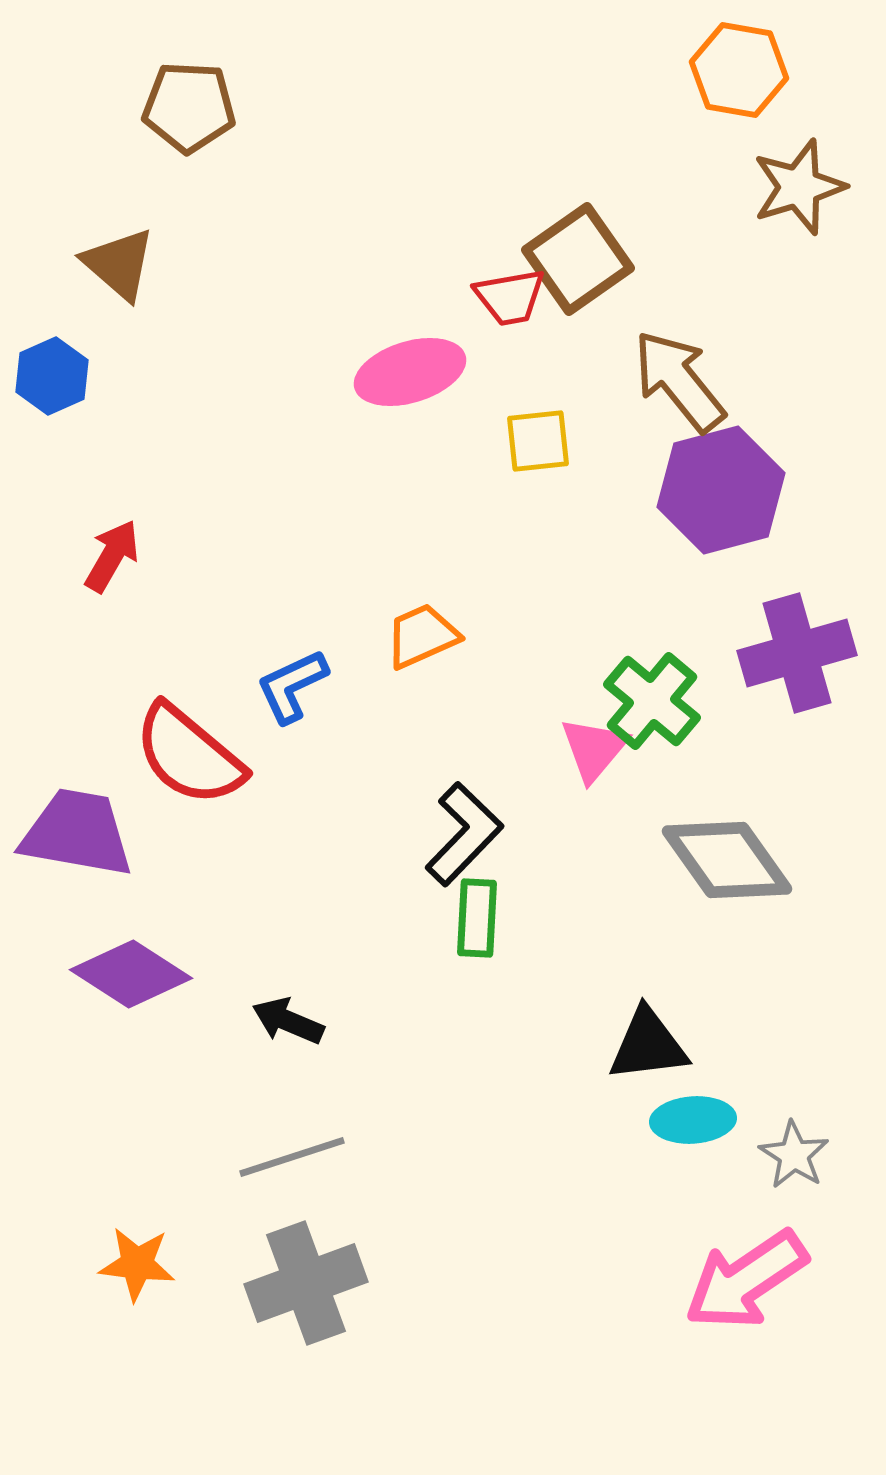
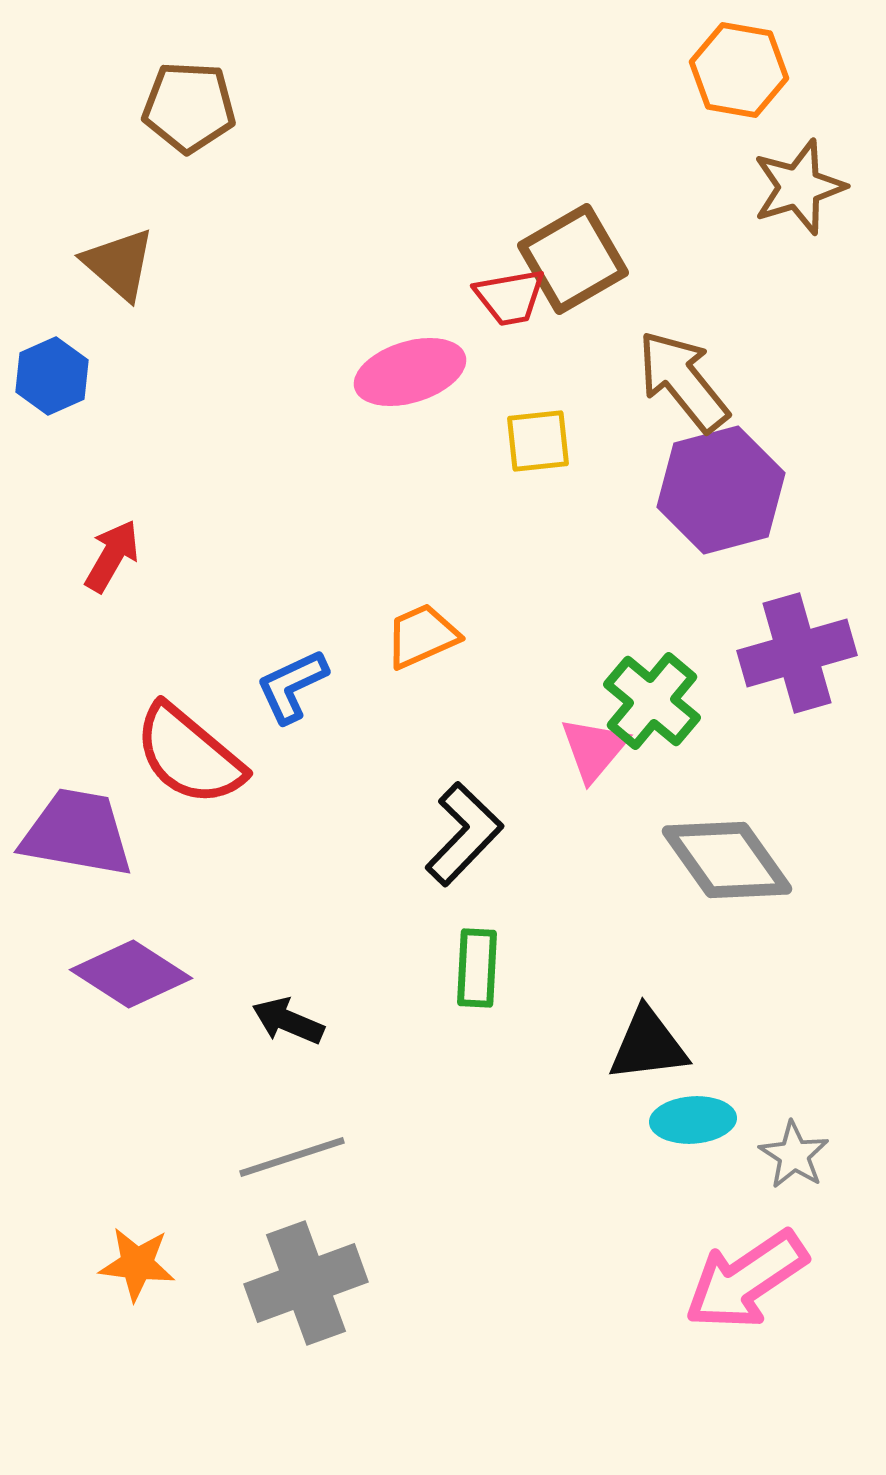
brown square: moved 5 px left; rotated 5 degrees clockwise
brown arrow: moved 4 px right
green rectangle: moved 50 px down
